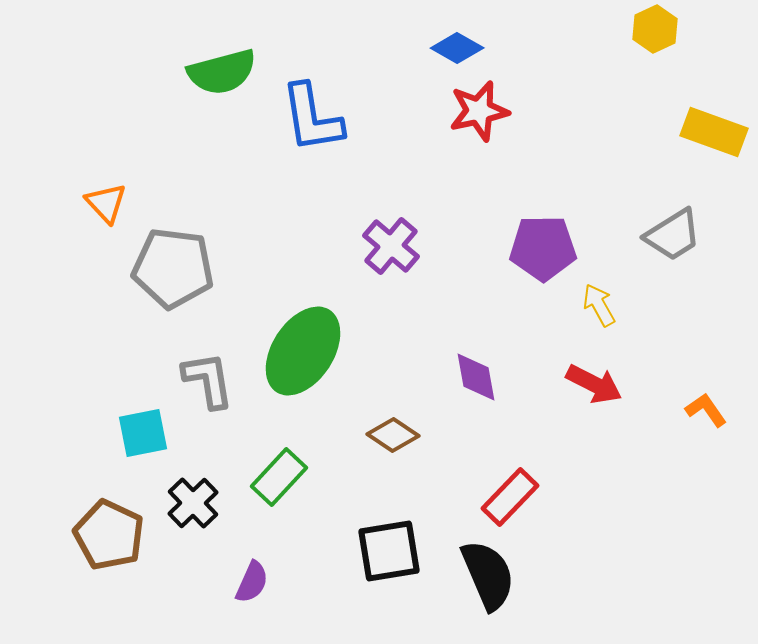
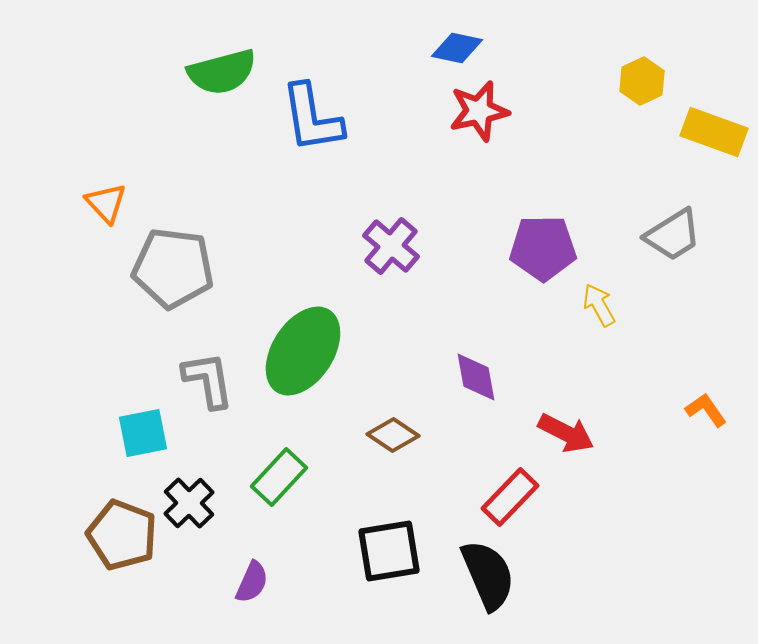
yellow hexagon: moved 13 px left, 52 px down
blue diamond: rotated 18 degrees counterclockwise
red arrow: moved 28 px left, 49 px down
black cross: moved 4 px left
brown pentagon: moved 13 px right; rotated 4 degrees counterclockwise
